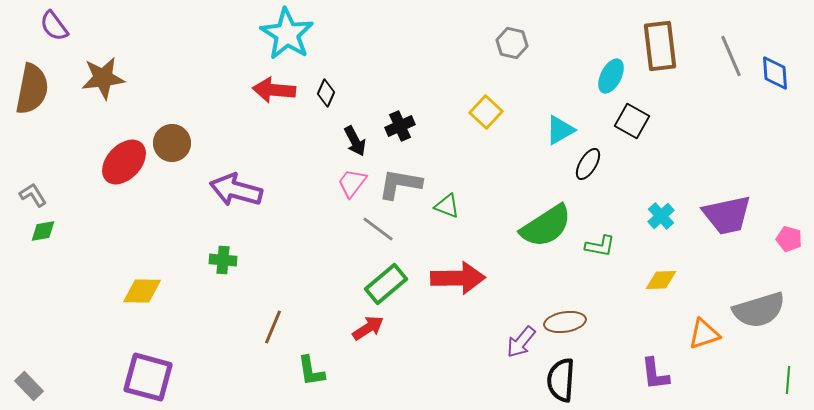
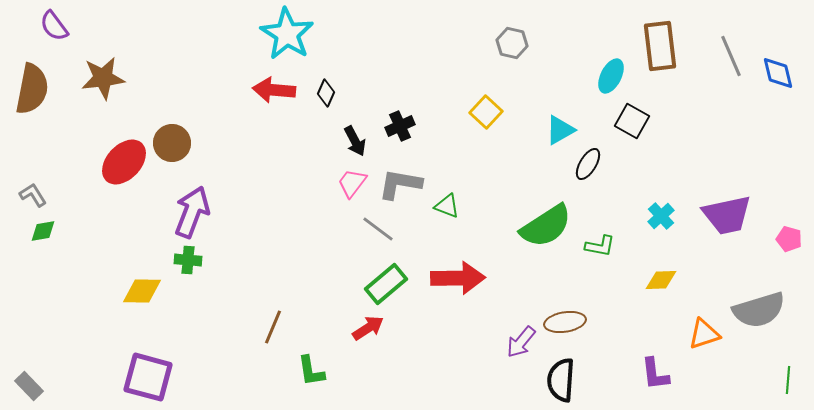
blue diamond at (775, 73): moved 3 px right; rotated 9 degrees counterclockwise
purple arrow at (236, 190): moved 44 px left, 22 px down; rotated 96 degrees clockwise
green cross at (223, 260): moved 35 px left
